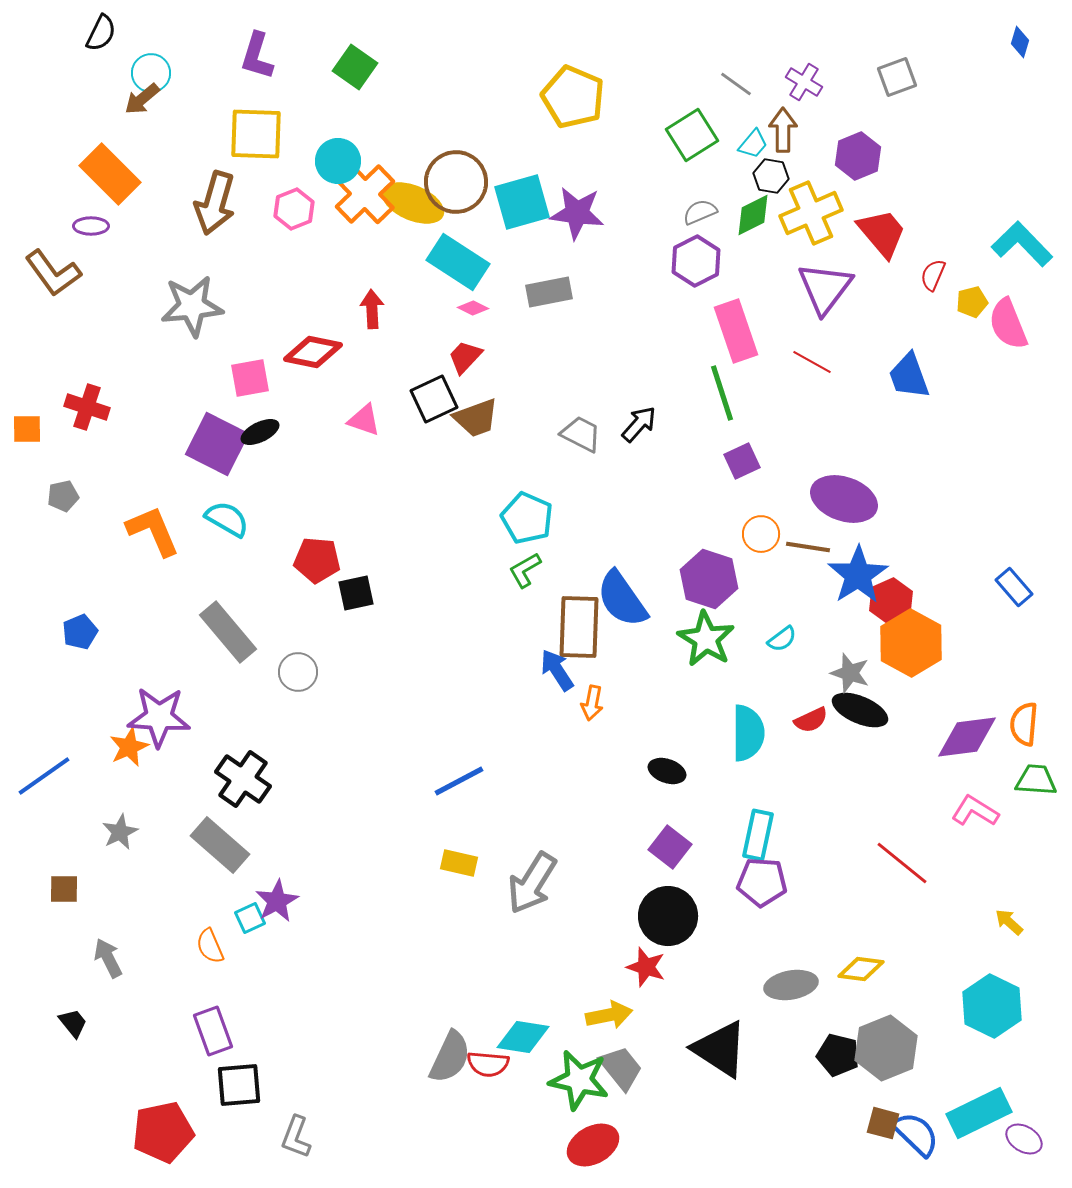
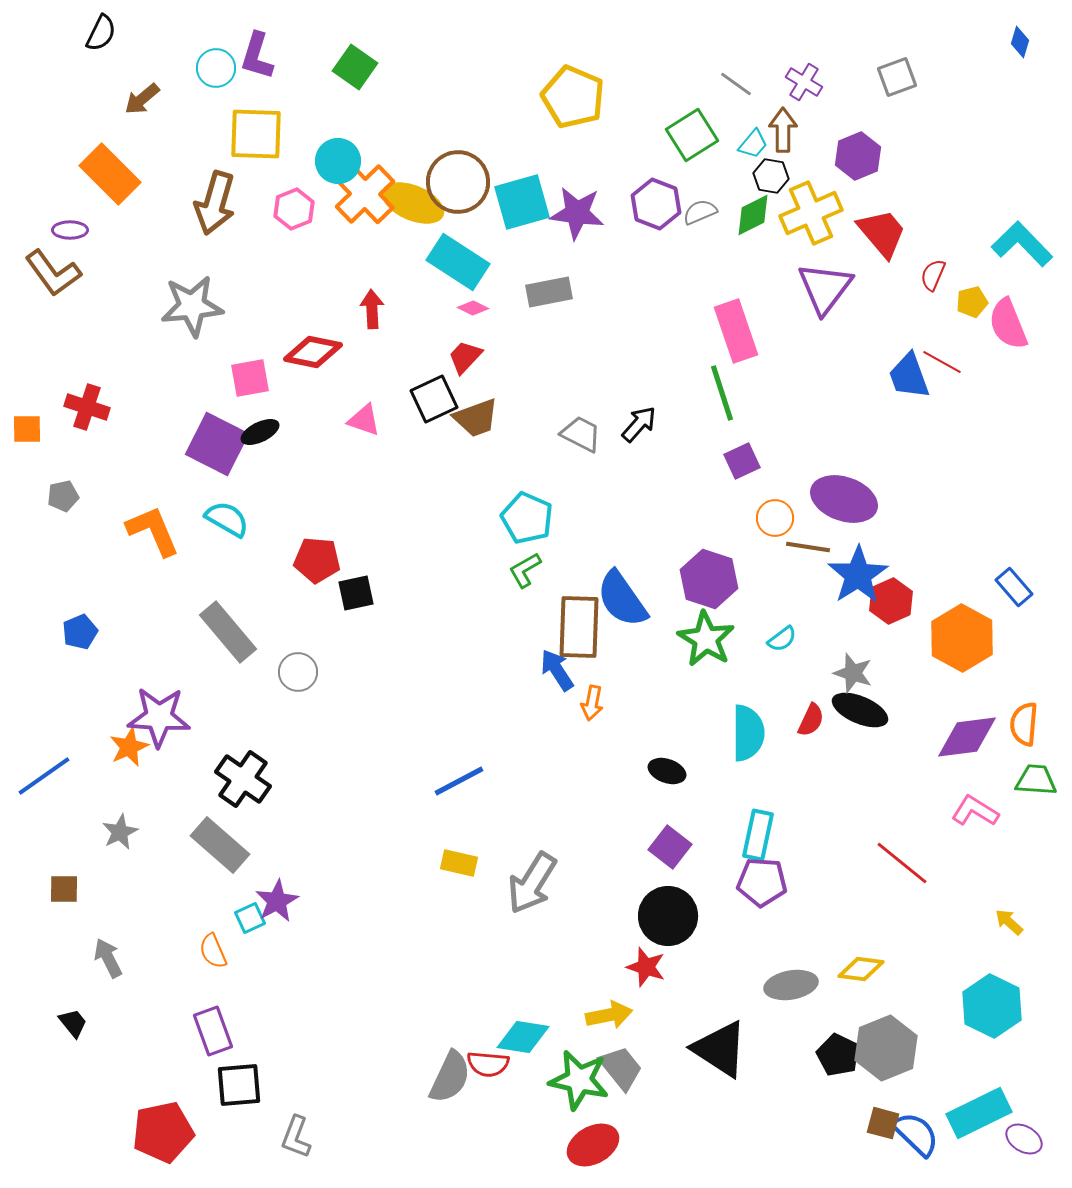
cyan circle at (151, 73): moved 65 px right, 5 px up
brown circle at (456, 182): moved 2 px right
purple ellipse at (91, 226): moved 21 px left, 4 px down
purple hexagon at (696, 261): moved 40 px left, 57 px up; rotated 12 degrees counterclockwise
red line at (812, 362): moved 130 px right
orange circle at (761, 534): moved 14 px right, 16 px up
orange hexagon at (911, 643): moved 51 px right, 5 px up
gray star at (850, 673): moved 3 px right
red semicircle at (811, 720): rotated 40 degrees counterclockwise
orange semicircle at (210, 946): moved 3 px right, 5 px down
black pentagon at (838, 1055): rotated 12 degrees clockwise
gray semicircle at (450, 1057): moved 20 px down
